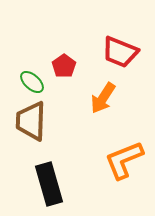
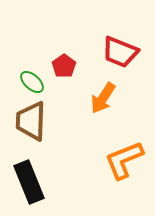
black rectangle: moved 20 px left, 2 px up; rotated 6 degrees counterclockwise
